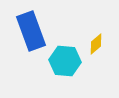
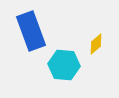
cyan hexagon: moved 1 px left, 4 px down
